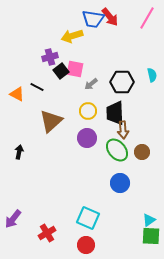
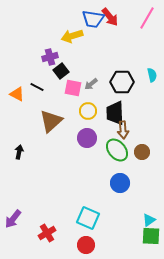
pink square: moved 2 px left, 19 px down
